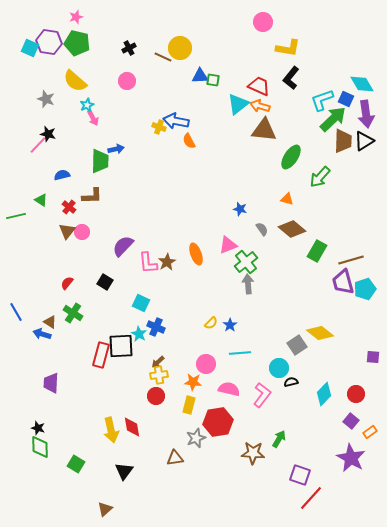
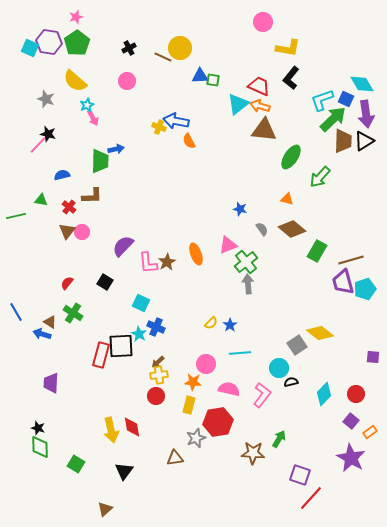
green pentagon at (77, 43): rotated 25 degrees clockwise
green triangle at (41, 200): rotated 24 degrees counterclockwise
